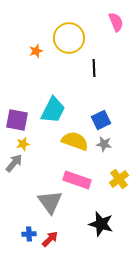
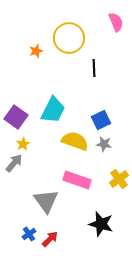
purple square: moved 1 px left, 3 px up; rotated 25 degrees clockwise
yellow star: rotated 16 degrees counterclockwise
gray triangle: moved 4 px left, 1 px up
blue cross: rotated 32 degrees counterclockwise
